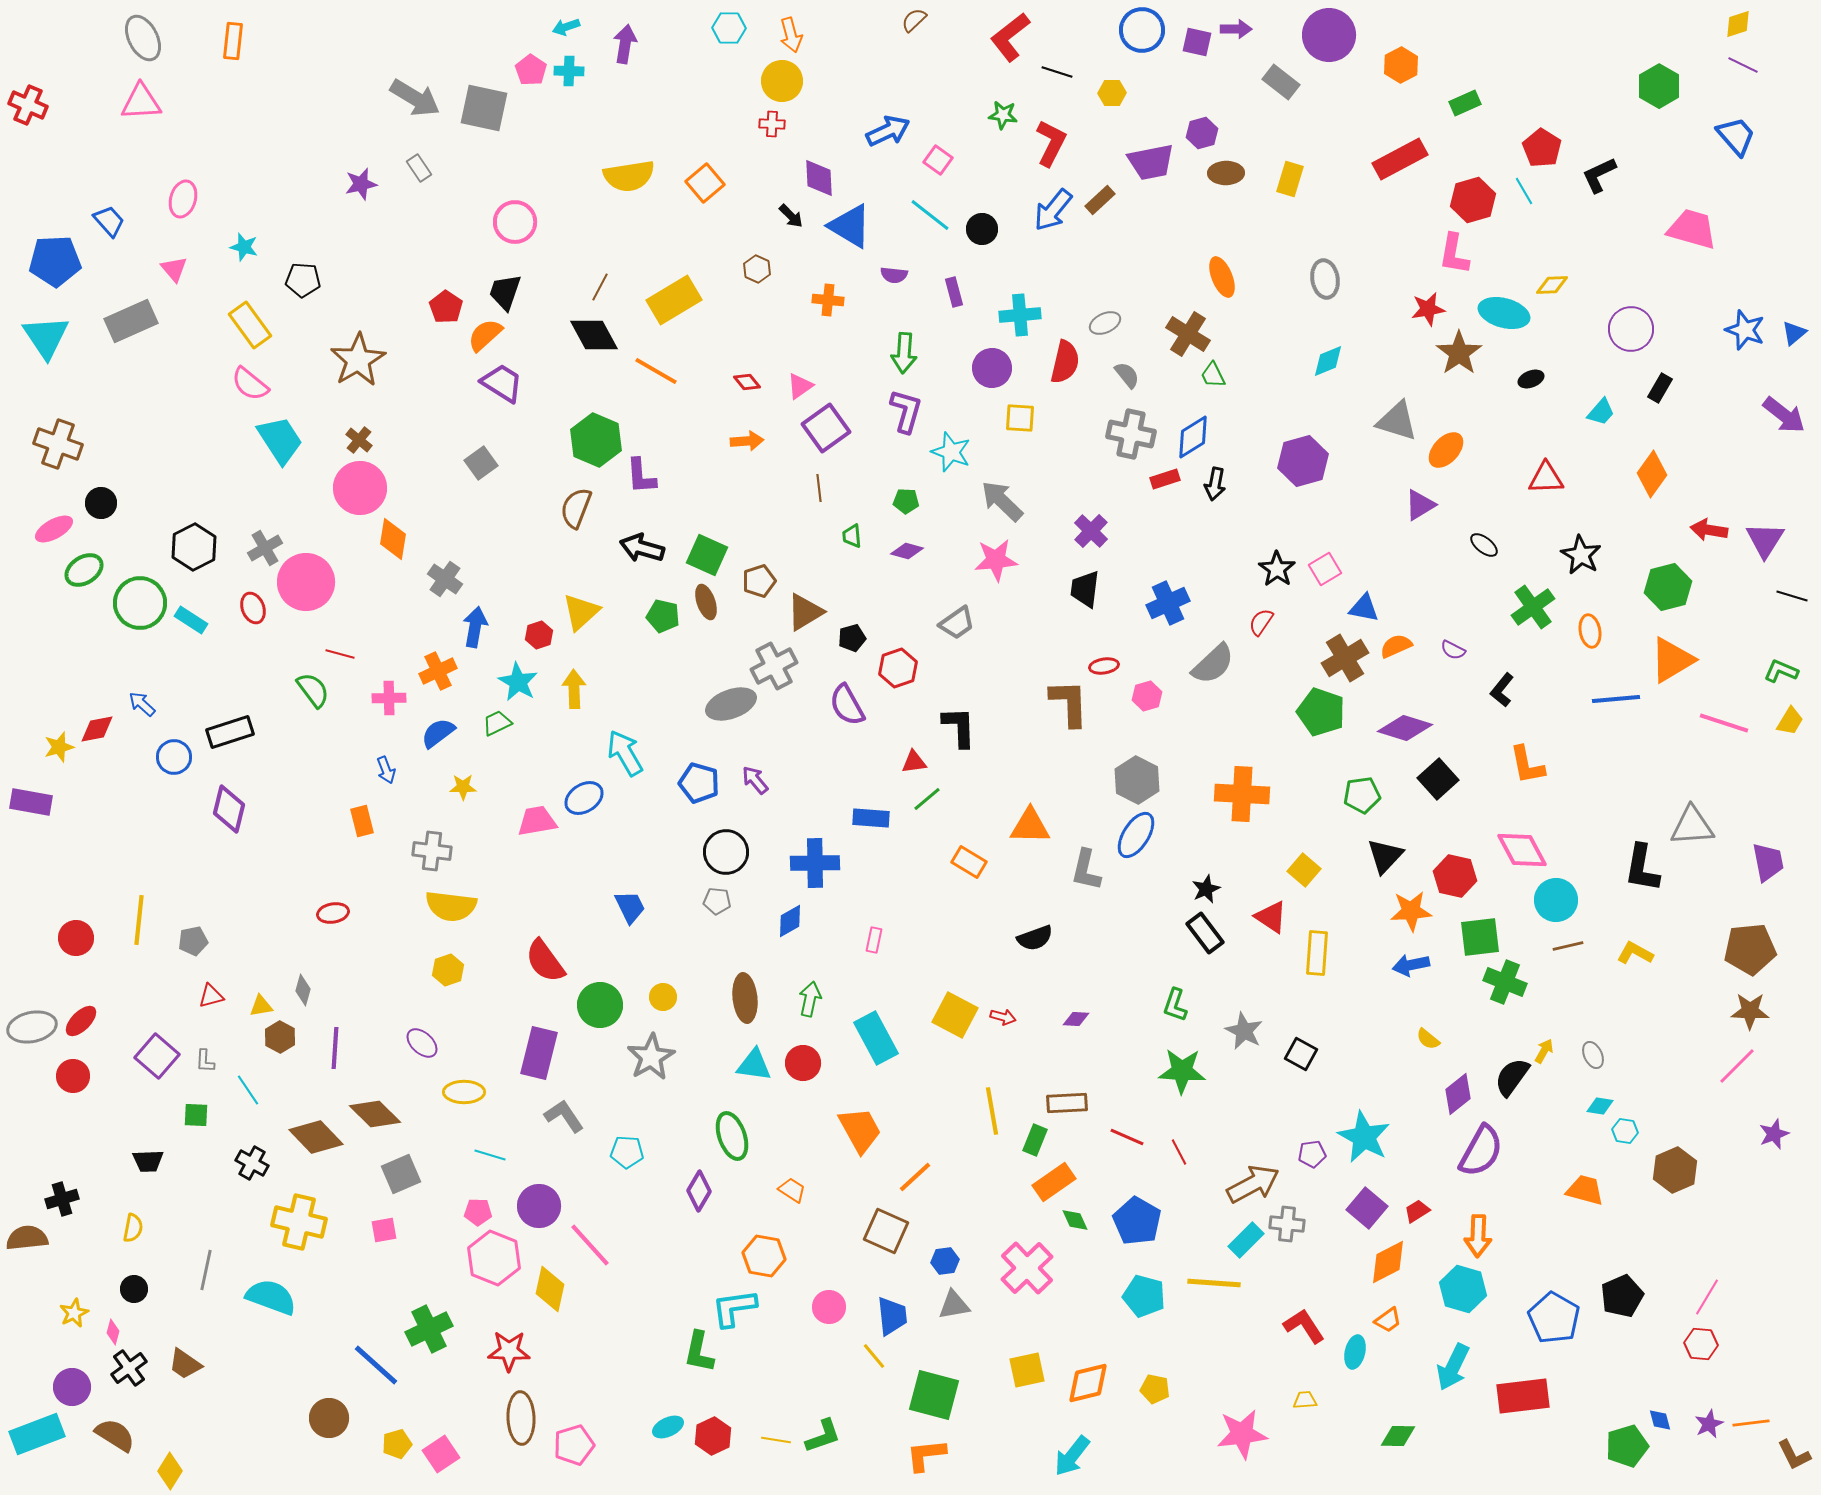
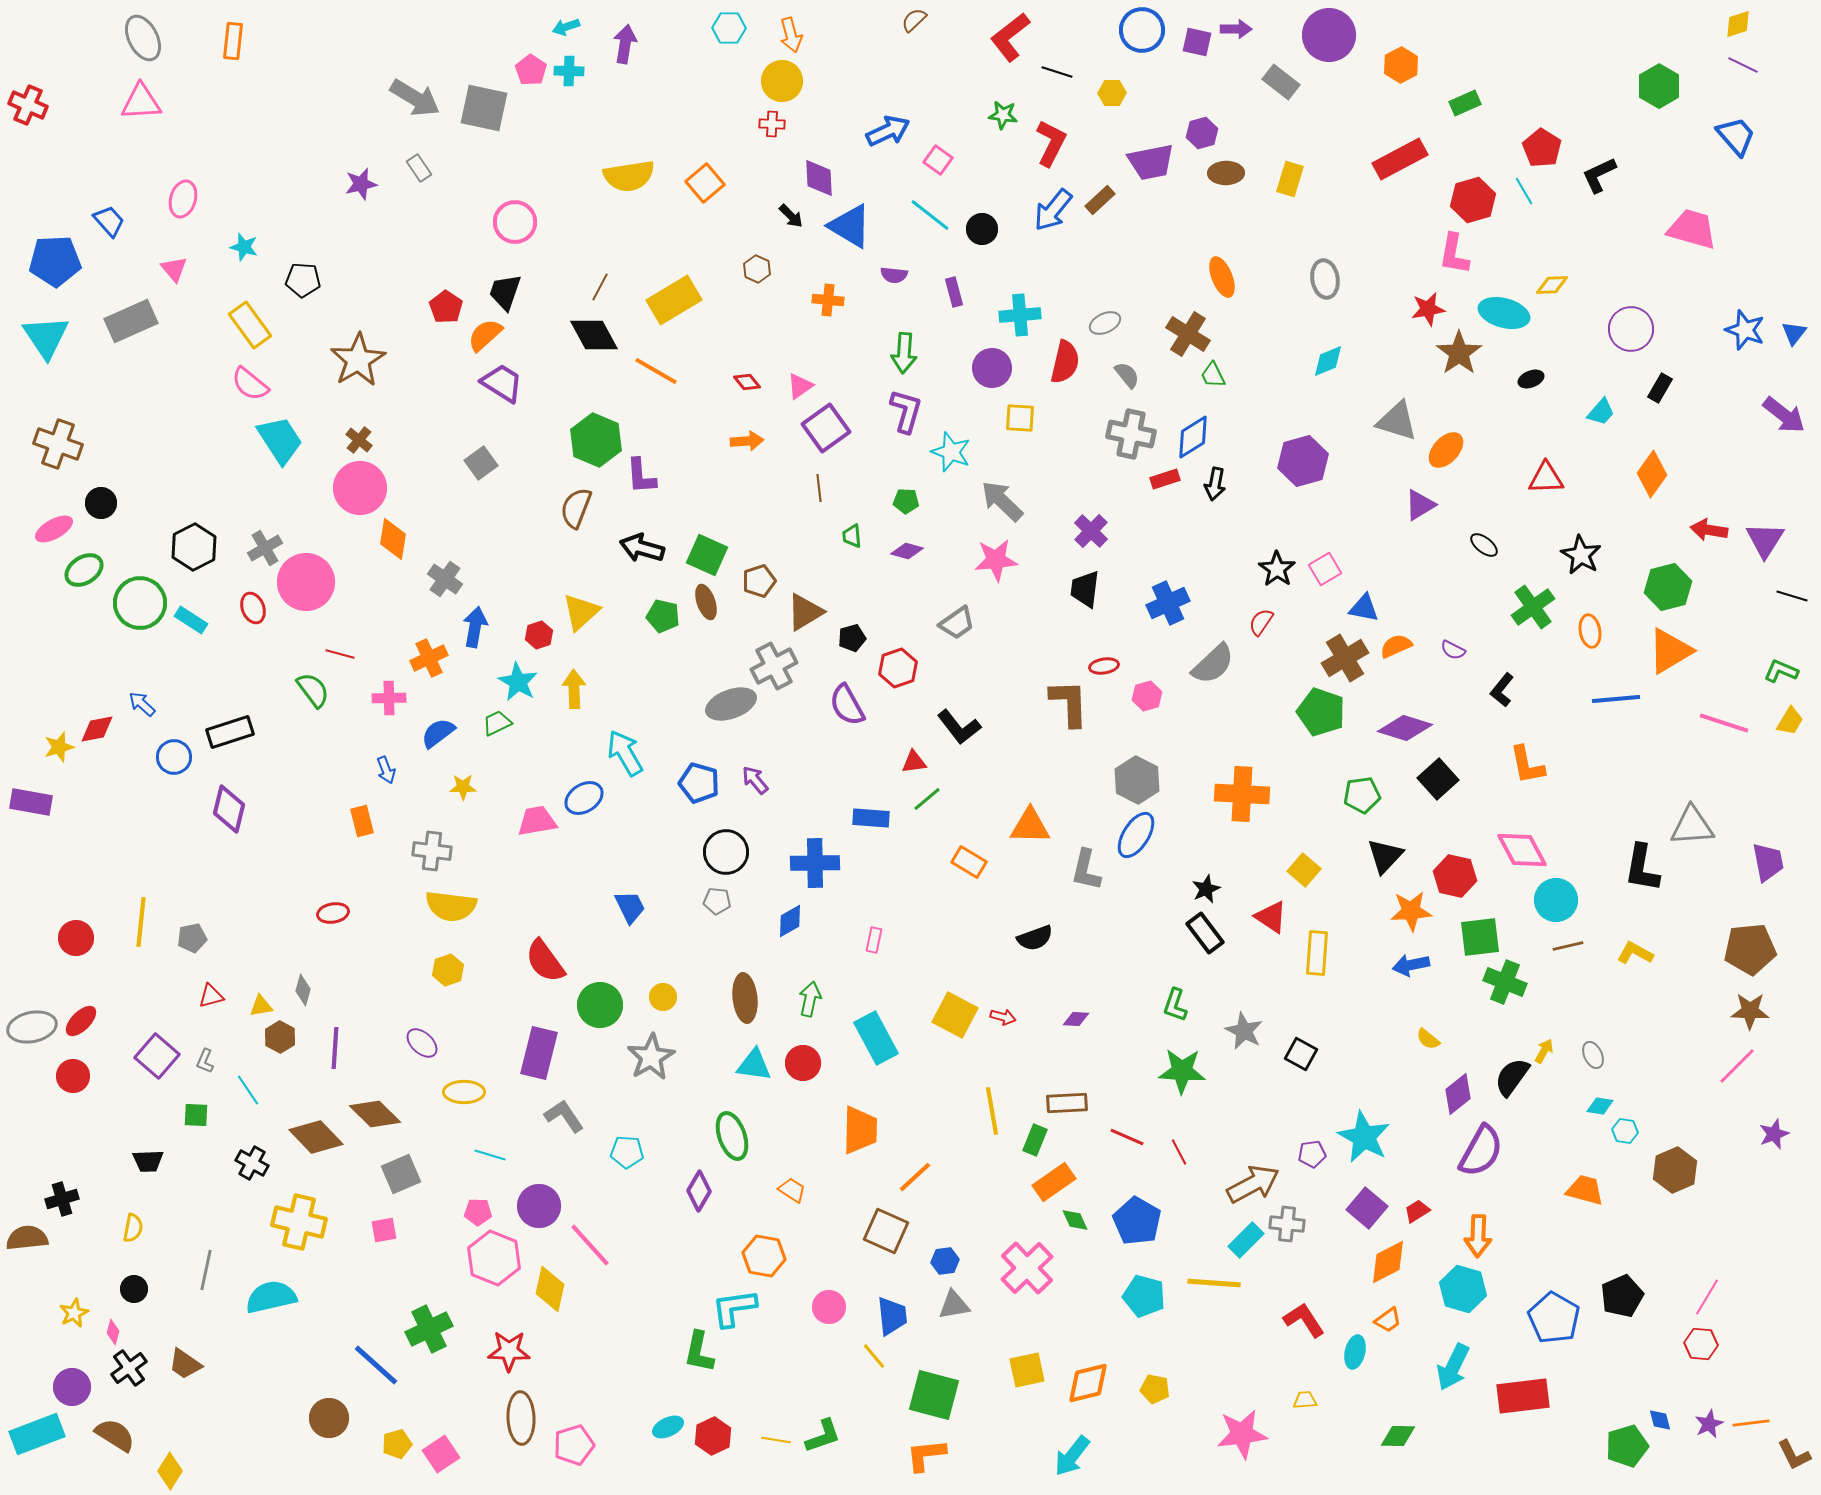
blue triangle at (1794, 333): rotated 12 degrees counterclockwise
orange triangle at (1672, 660): moved 2 px left, 9 px up
orange cross at (438, 671): moved 9 px left, 13 px up
black L-shape at (959, 727): rotated 144 degrees clockwise
yellow line at (139, 920): moved 2 px right, 2 px down
gray pentagon at (193, 941): moved 1 px left, 3 px up
gray L-shape at (205, 1061): rotated 20 degrees clockwise
orange trapezoid at (860, 1130): rotated 30 degrees clockwise
cyan semicircle at (271, 1297): rotated 33 degrees counterclockwise
red L-shape at (1304, 1326): moved 6 px up
